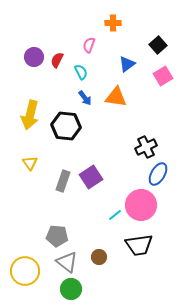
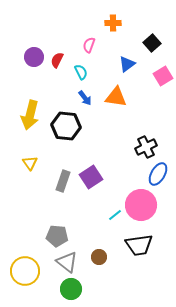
black square: moved 6 px left, 2 px up
